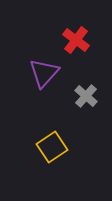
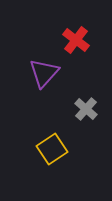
gray cross: moved 13 px down
yellow square: moved 2 px down
